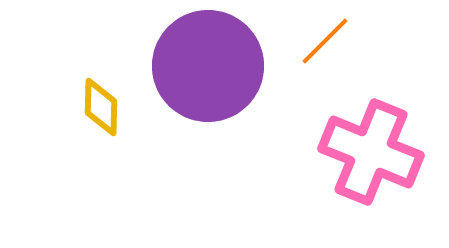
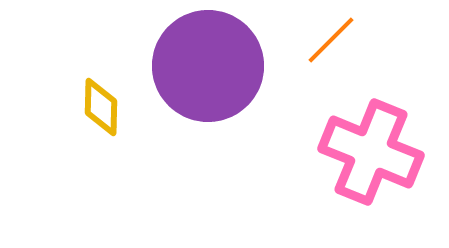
orange line: moved 6 px right, 1 px up
